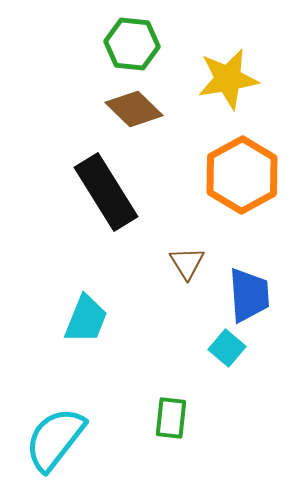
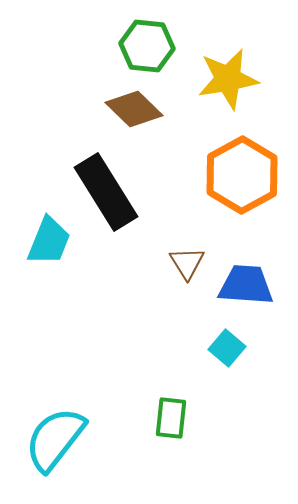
green hexagon: moved 15 px right, 2 px down
blue trapezoid: moved 3 px left, 10 px up; rotated 82 degrees counterclockwise
cyan trapezoid: moved 37 px left, 78 px up
